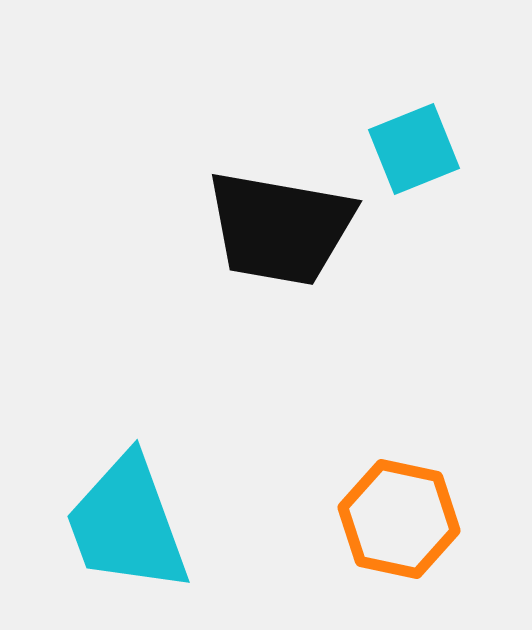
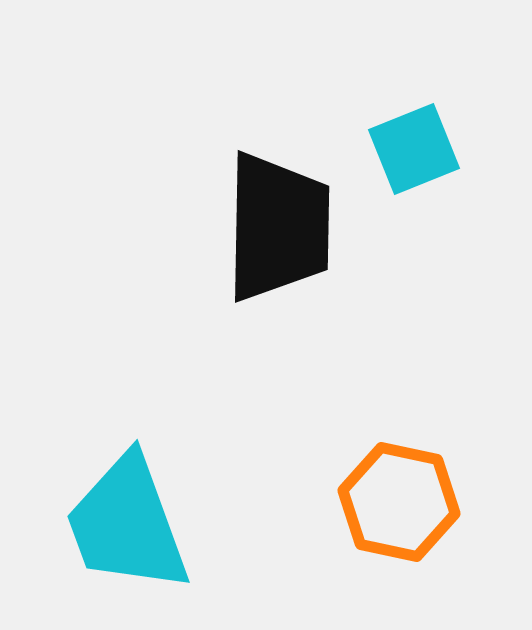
black trapezoid: moved 2 px left, 1 px up; rotated 99 degrees counterclockwise
orange hexagon: moved 17 px up
